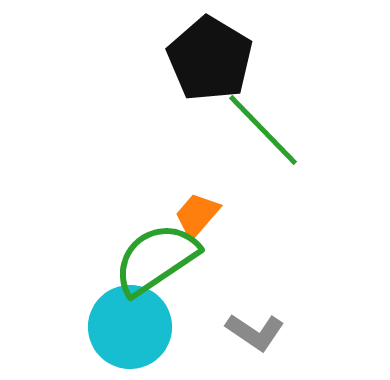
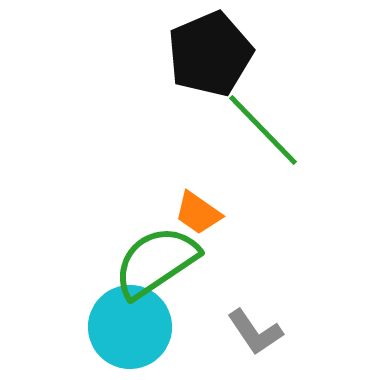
black pentagon: moved 5 px up; rotated 18 degrees clockwise
orange trapezoid: moved 1 px right, 2 px up; rotated 96 degrees counterclockwise
green semicircle: moved 3 px down
gray L-shape: rotated 22 degrees clockwise
